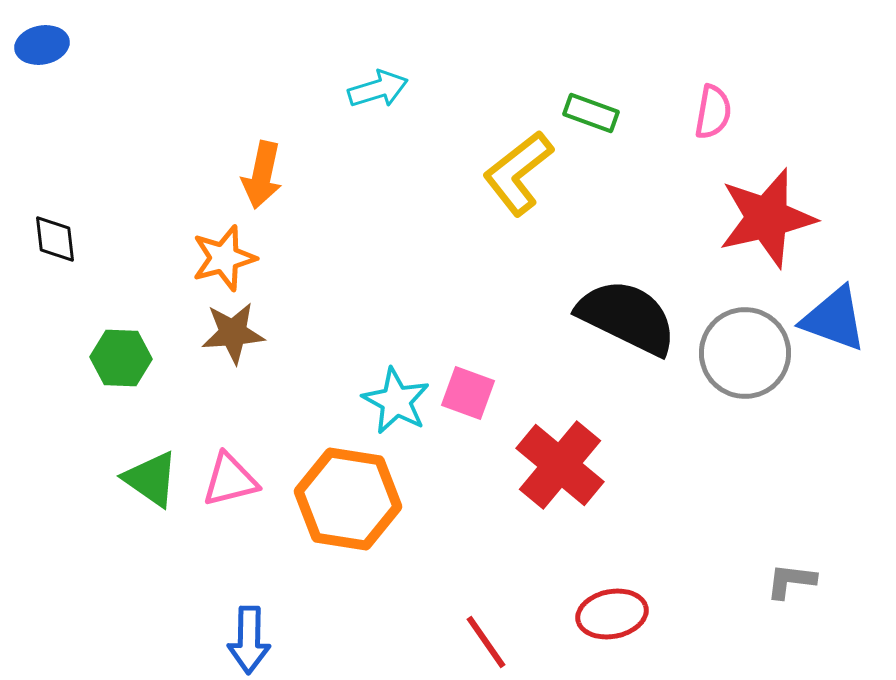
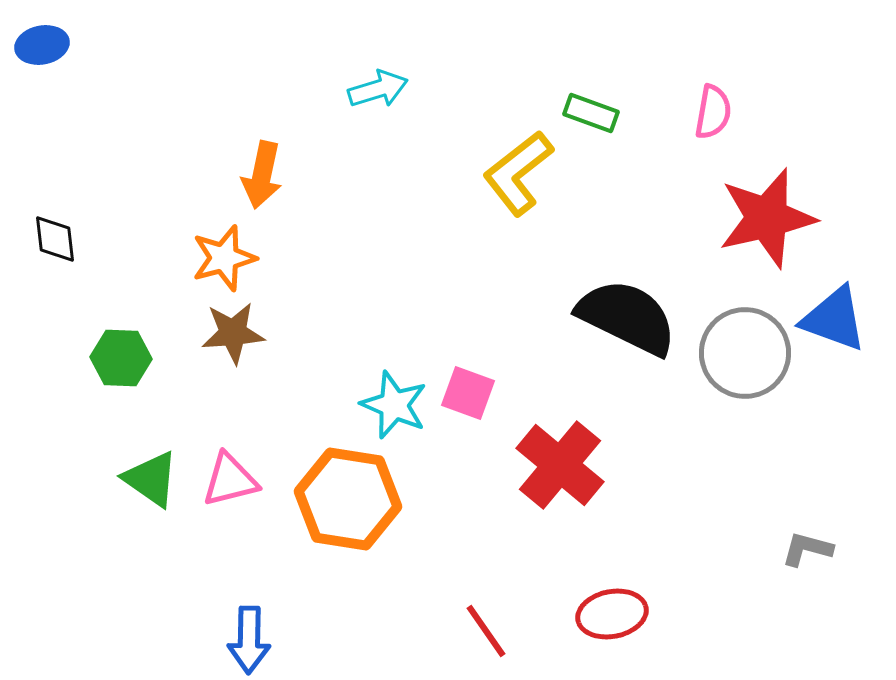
cyan star: moved 2 px left, 4 px down; rotated 6 degrees counterclockwise
gray L-shape: moved 16 px right, 32 px up; rotated 8 degrees clockwise
red line: moved 11 px up
